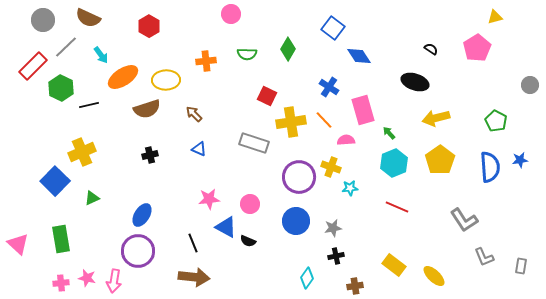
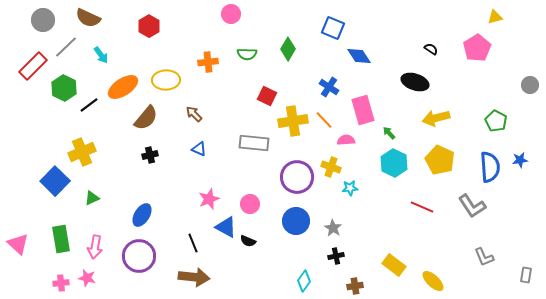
blue square at (333, 28): rotated 15 degrees counterclockwise
orange cross at (206, 61): moved 2 px right, 1 px down
orange ellipse at (123, 77): moved 10 px down
green hexagon at (61, 88): moved 3 px right
black line at (89, 105): rotated 24 degrees counterclockwise
brown semicircle at (147, 109): moved 1 px left, 9 px down; rotated 32 degrees counterclockwise
yellow cross at (291, 122): moved 2 px right, 1 px up
gray rectangle at (254, 143): rotated 12 degrees counterclockwise
yellow pentagon at (440, 160): rotated 12 degrees counterclockwise
cyan hexagon at (394, 163): rotated 12 degrees counterclockwise
purple circle at (299, 177): moved 2 px left
pink star at (209, 199): rotated 15 degrees counterclockwise
red line at (397, 207): moved 25 px right
gray L-shape at (464, 220): moved 8 px right, 14 px up
gray star at (333, 228): rotated 30 degrees counterclockwise
purple circle at (138, 251): moved 1 px right, 5 px down
gray rectangle at (521, 266): moved 5 px right, 9 px down
yellow ellipse at (434, 276): moved 1 px left, 5 px down
cyan diamond at (307, 278): moved 3 px left, 3 px down
pink arrow at (114, 281): moved 19 px left, 34 px up
